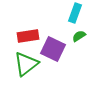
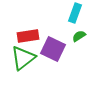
green triangle: moved 3 px left, 6 px up
